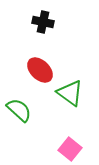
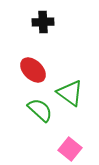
black cross: rotated 15 degrees counterclockwise
red ellipse: moved 7 px left
green semicircle: moved 21 px right
